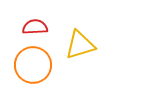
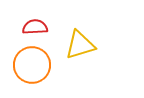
orange circle: moved 1 px left
